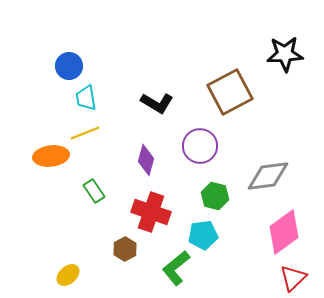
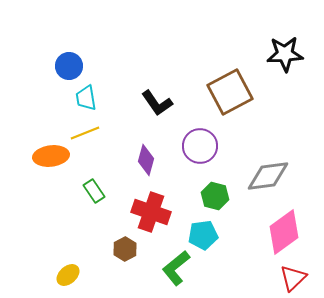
black L-shape: rotated 24 degrees clockwise
